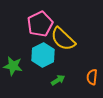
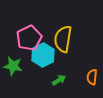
pink pentagon: moved 11 px left, 14 px down
yellow semicircle: rotated 56 degrees clockwise
green arrow: moved 1 px right
